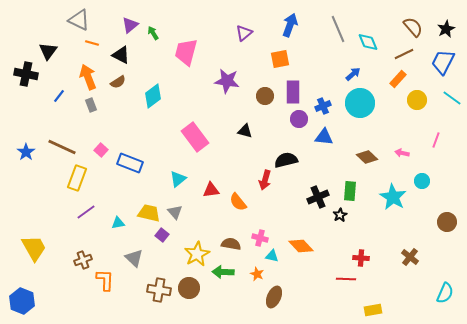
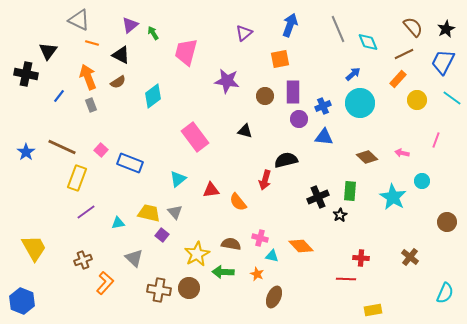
orange L-shape at (105, 280): moved 3 px down; rotated 40 degrees clockwise
